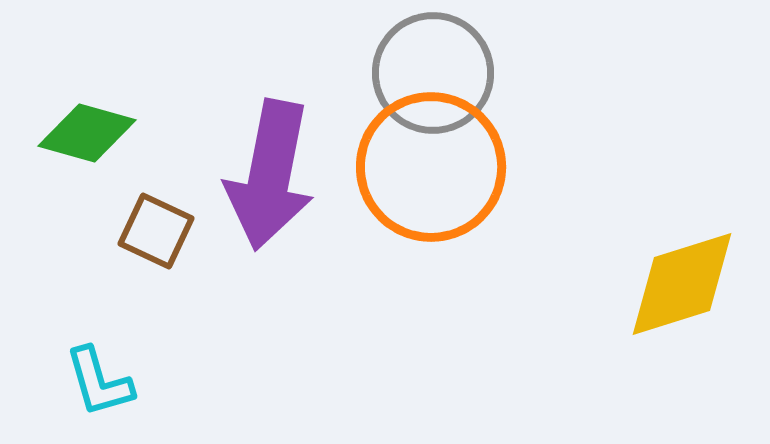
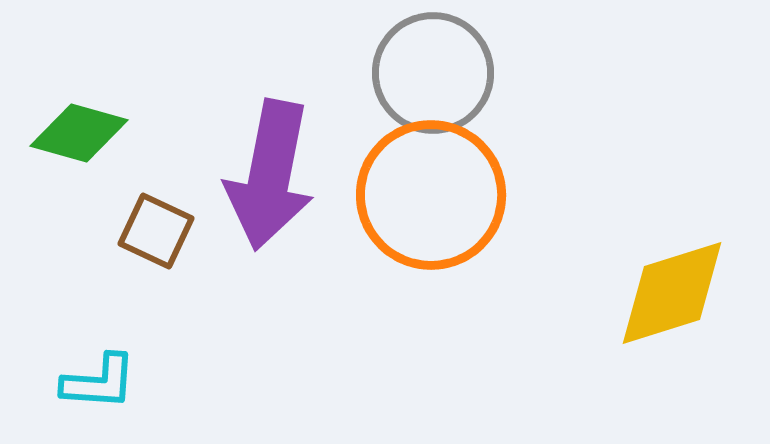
green diamond: moved 8 px left
orange circle: moved 28 px down
yellow diamond: moved 10 px left, 9 px down
cyan L-shape: rotated 70 degrees counterclockwise
